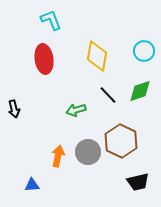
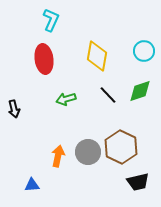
cyan L-shape: rotated 45 degrees clockwise
green arrow: moved 10 px left, 11 px up
brown hexagon: moved 6 px down
